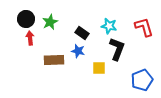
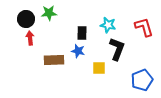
green star: moved 1 px left, 9 px up; rotated 21 degrees clockwise
cyan star: moved 1 px left, 1 px up
black rectangle: rotated 56 degrees clockwise
